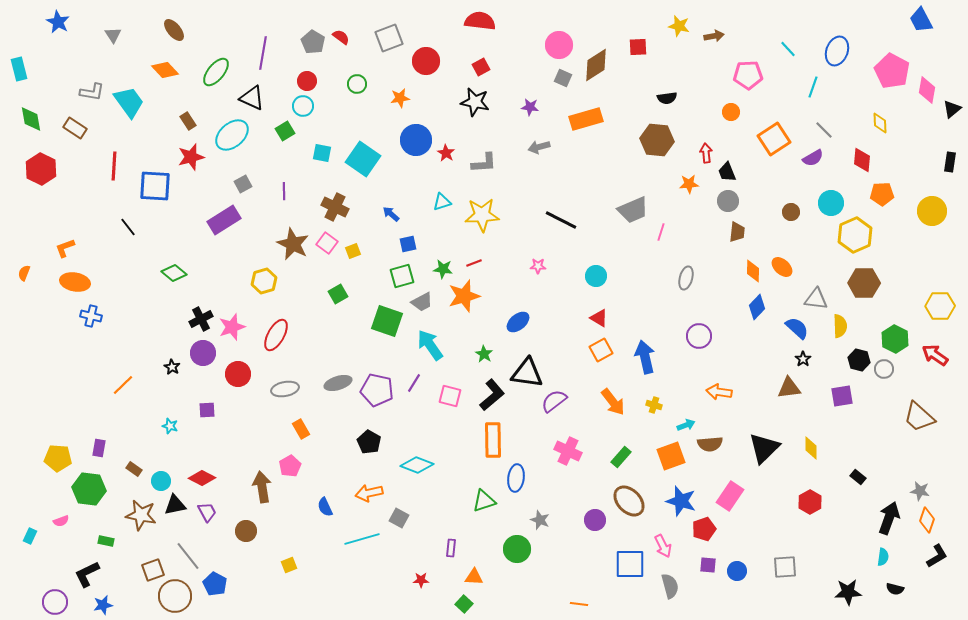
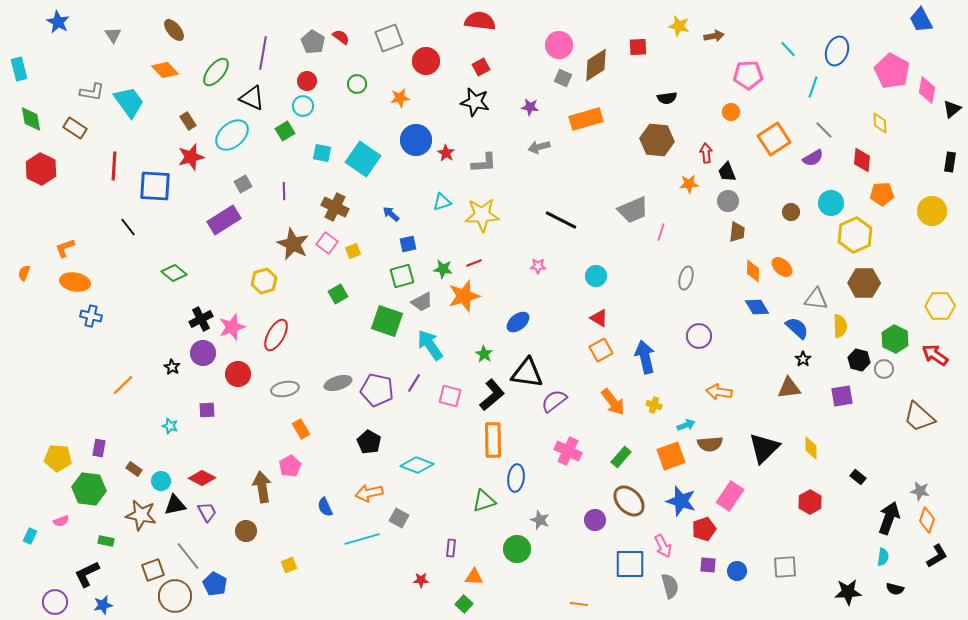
blue diamond at (757, 307): rotated 75 degrees counterclockwise
